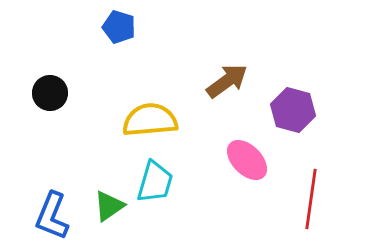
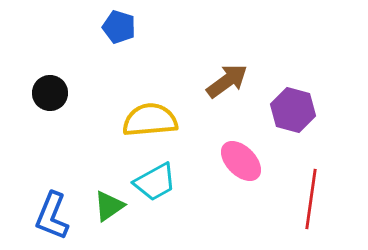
pink ellipse: moved 6 px left, 1 px down
cyan trapezoid: rotated 45 degrees clockwise
